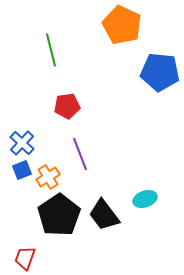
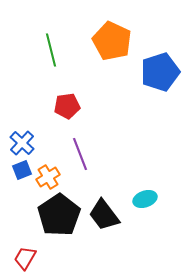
orange pentagon: moved 10 px left, 16 px down
blue pentagon: rotated 24 degrees counterclockwise
red trapezoid: rotated 10 degrees clockwise
